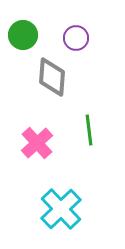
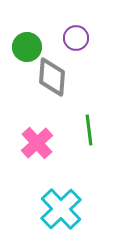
green circle: moved 4 px right, 12 px down
